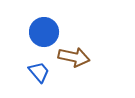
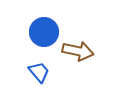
brown arrow: moved 4 px right, 6 px up
